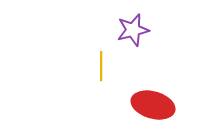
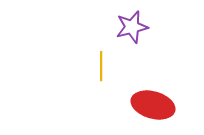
purple star: moved 1 px left, 3 px up
